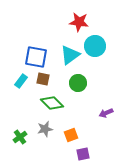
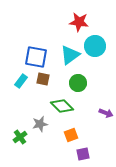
green diamond: moved 10 px right, 3 px down
purple arrow: rotated 136 degrees counterclockwise
gray star: moved 5 px left, 5 px up
